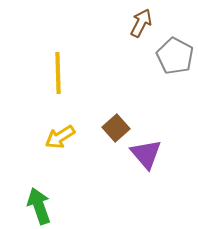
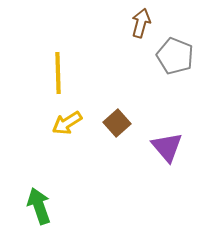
brown arrow: rotated 12 degrees counterclockwise
gray pentagon: rotated 6 degrees counterclockwise
brown square: moved 1 px right, 5 px up
yellow arrow: moved 7 px right, 14 px up
purple triangle: moved 21 px right, 7 px up
